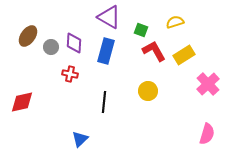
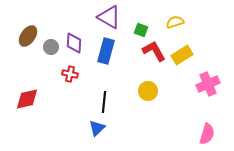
yellow rectangle: moved 2 px left
pink cross: rotated 20 degrees clockwise
red diamond: moved 5 px right, 3 px up
blue triangle: moved 17 px right, 11 px up
